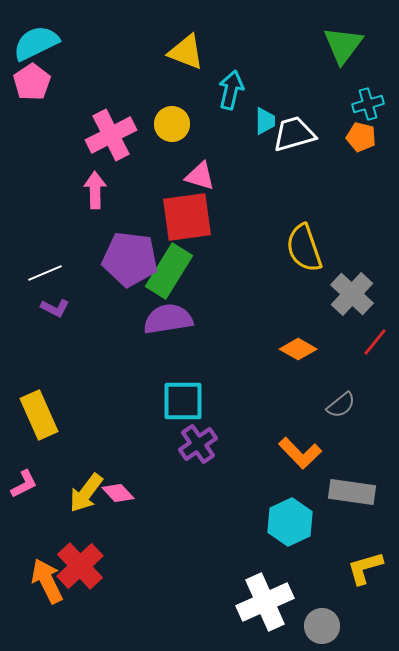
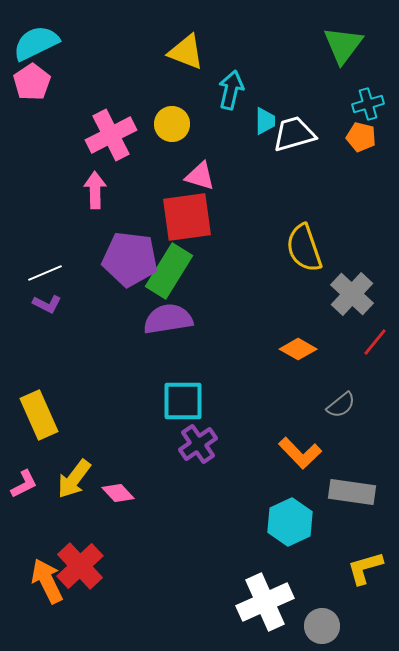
purple L-shape: moved 8 px left, 4 px up
yellow arrow: moved 12 px left, 14 px up
